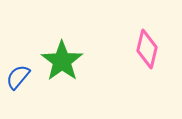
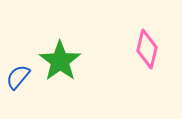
green star: moved 2 px left
